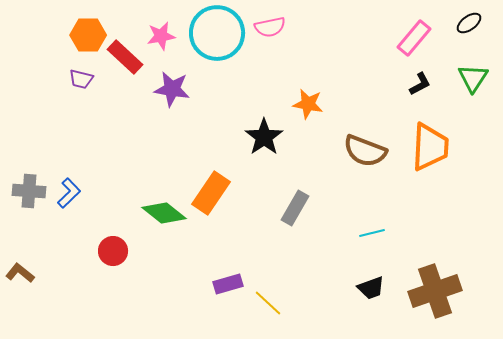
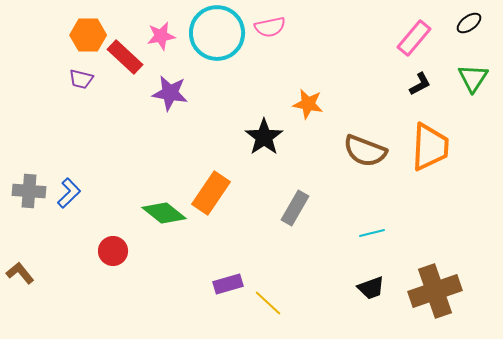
purple star: moved 2 px left, 4 px down
brown L-shape: rotated 12 degrees clockwise
